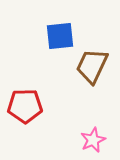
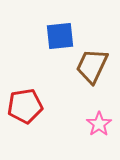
red pentagon: rotated 8 degrees counterclockwise
pink star: moved 6 px right, 16 px up; rotated 10 degrees counterclockwise
